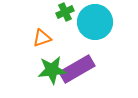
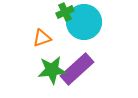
cyan circle: moved 11 px left
purple rectangle: rotated 12 degrees counterclockwise
